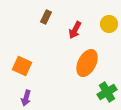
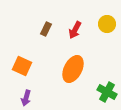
brown rectangle: moved 12 px down
yellow circle: moved 2 px left
orange ellipse: moved 14 px left, 6 px down
green cross: rotated 30 degrees counterclockwise
